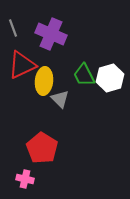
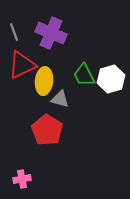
gray line: moved 1 px right, 4 px down
purple cross: moved 1 px up
white hexagon: moved 1 px right, 1 px down
gray triangle: rotated 30 degrees counterclockwise
red pentagon: moved 5 px right, 18 px up
pink cross: moved 3 px left; rotated 24 degrees counterclockwise
